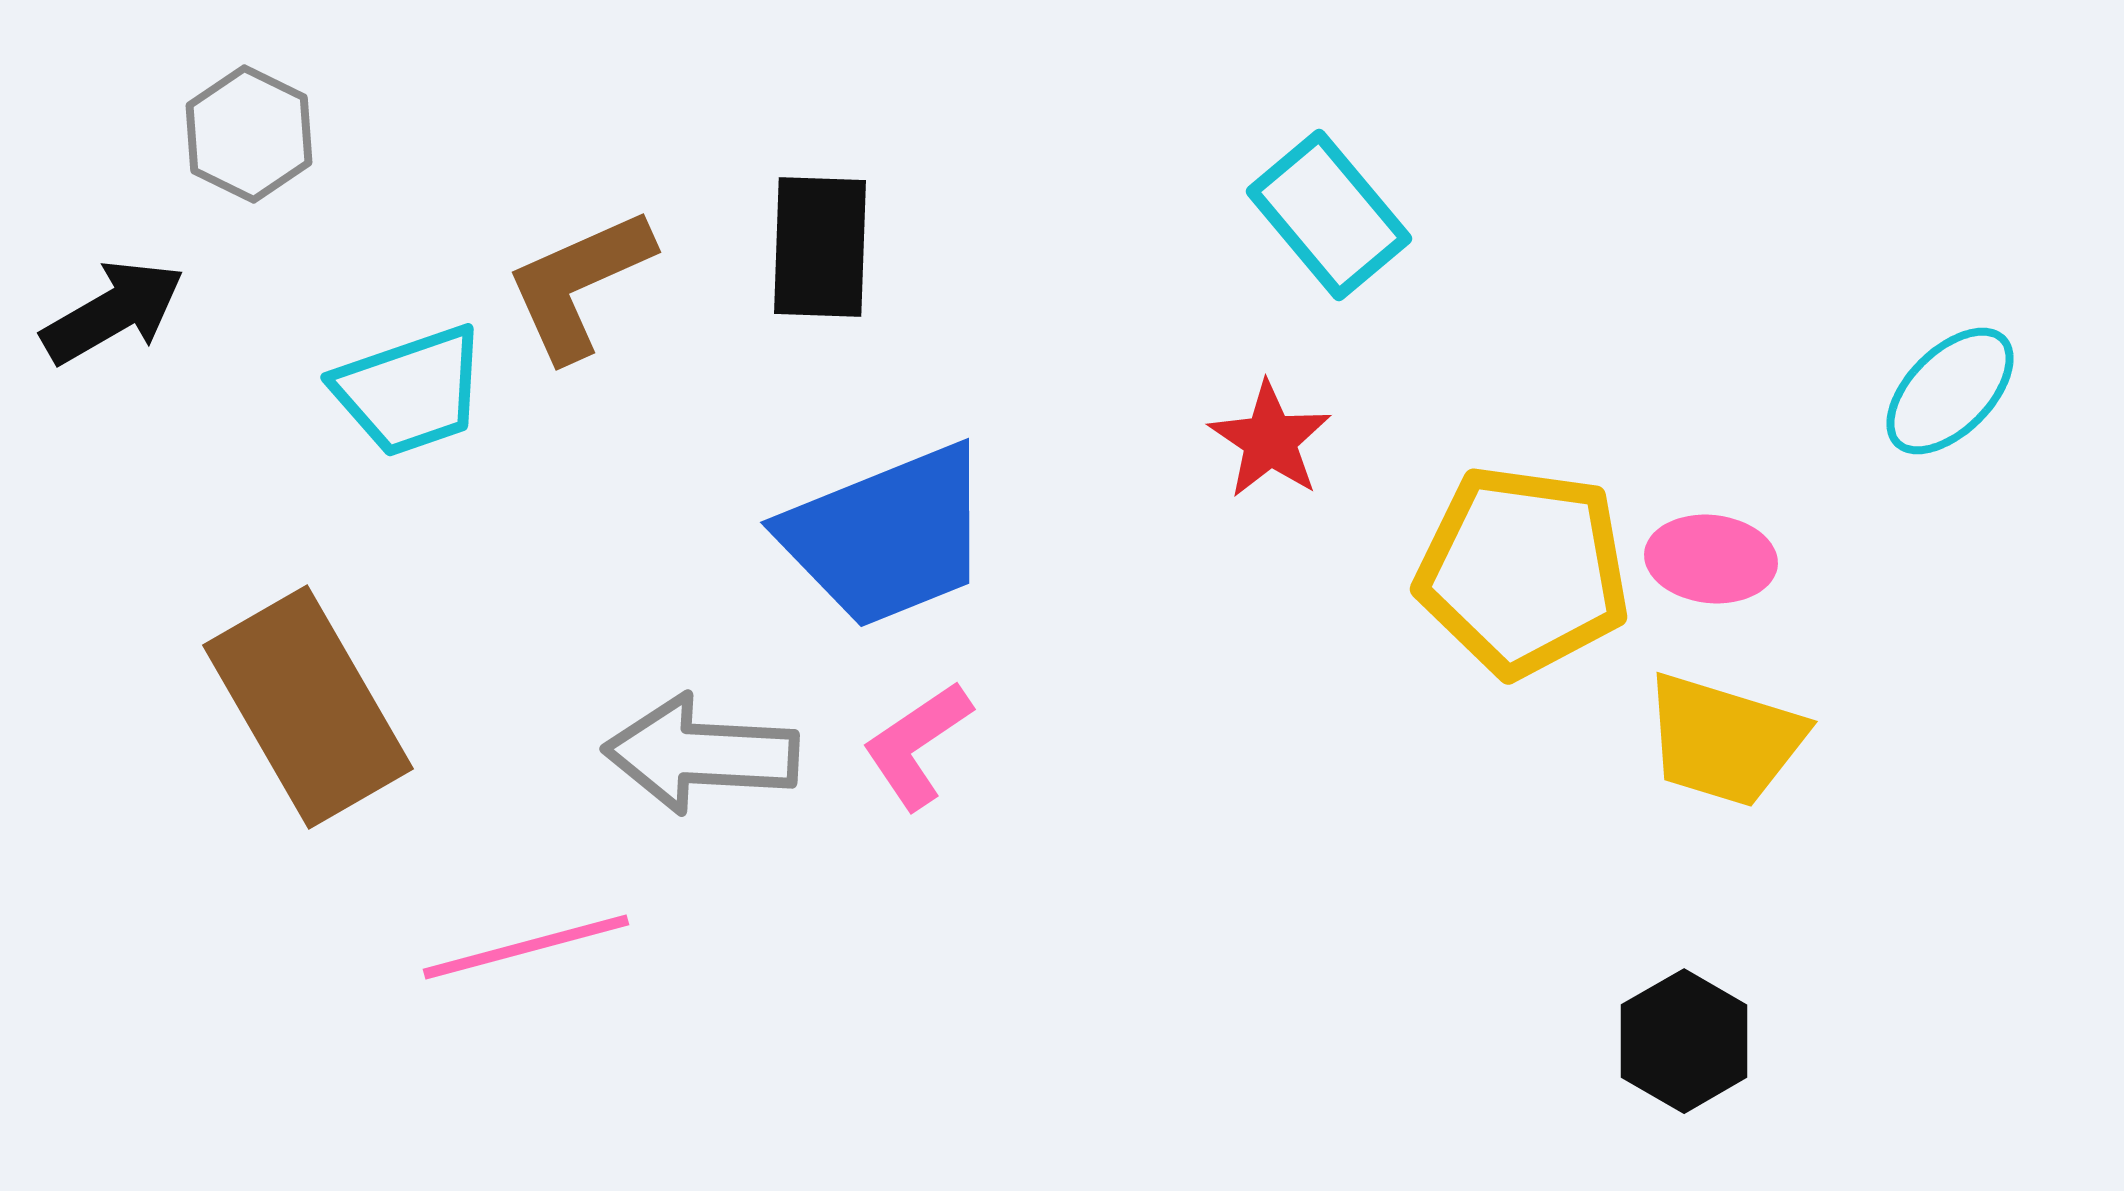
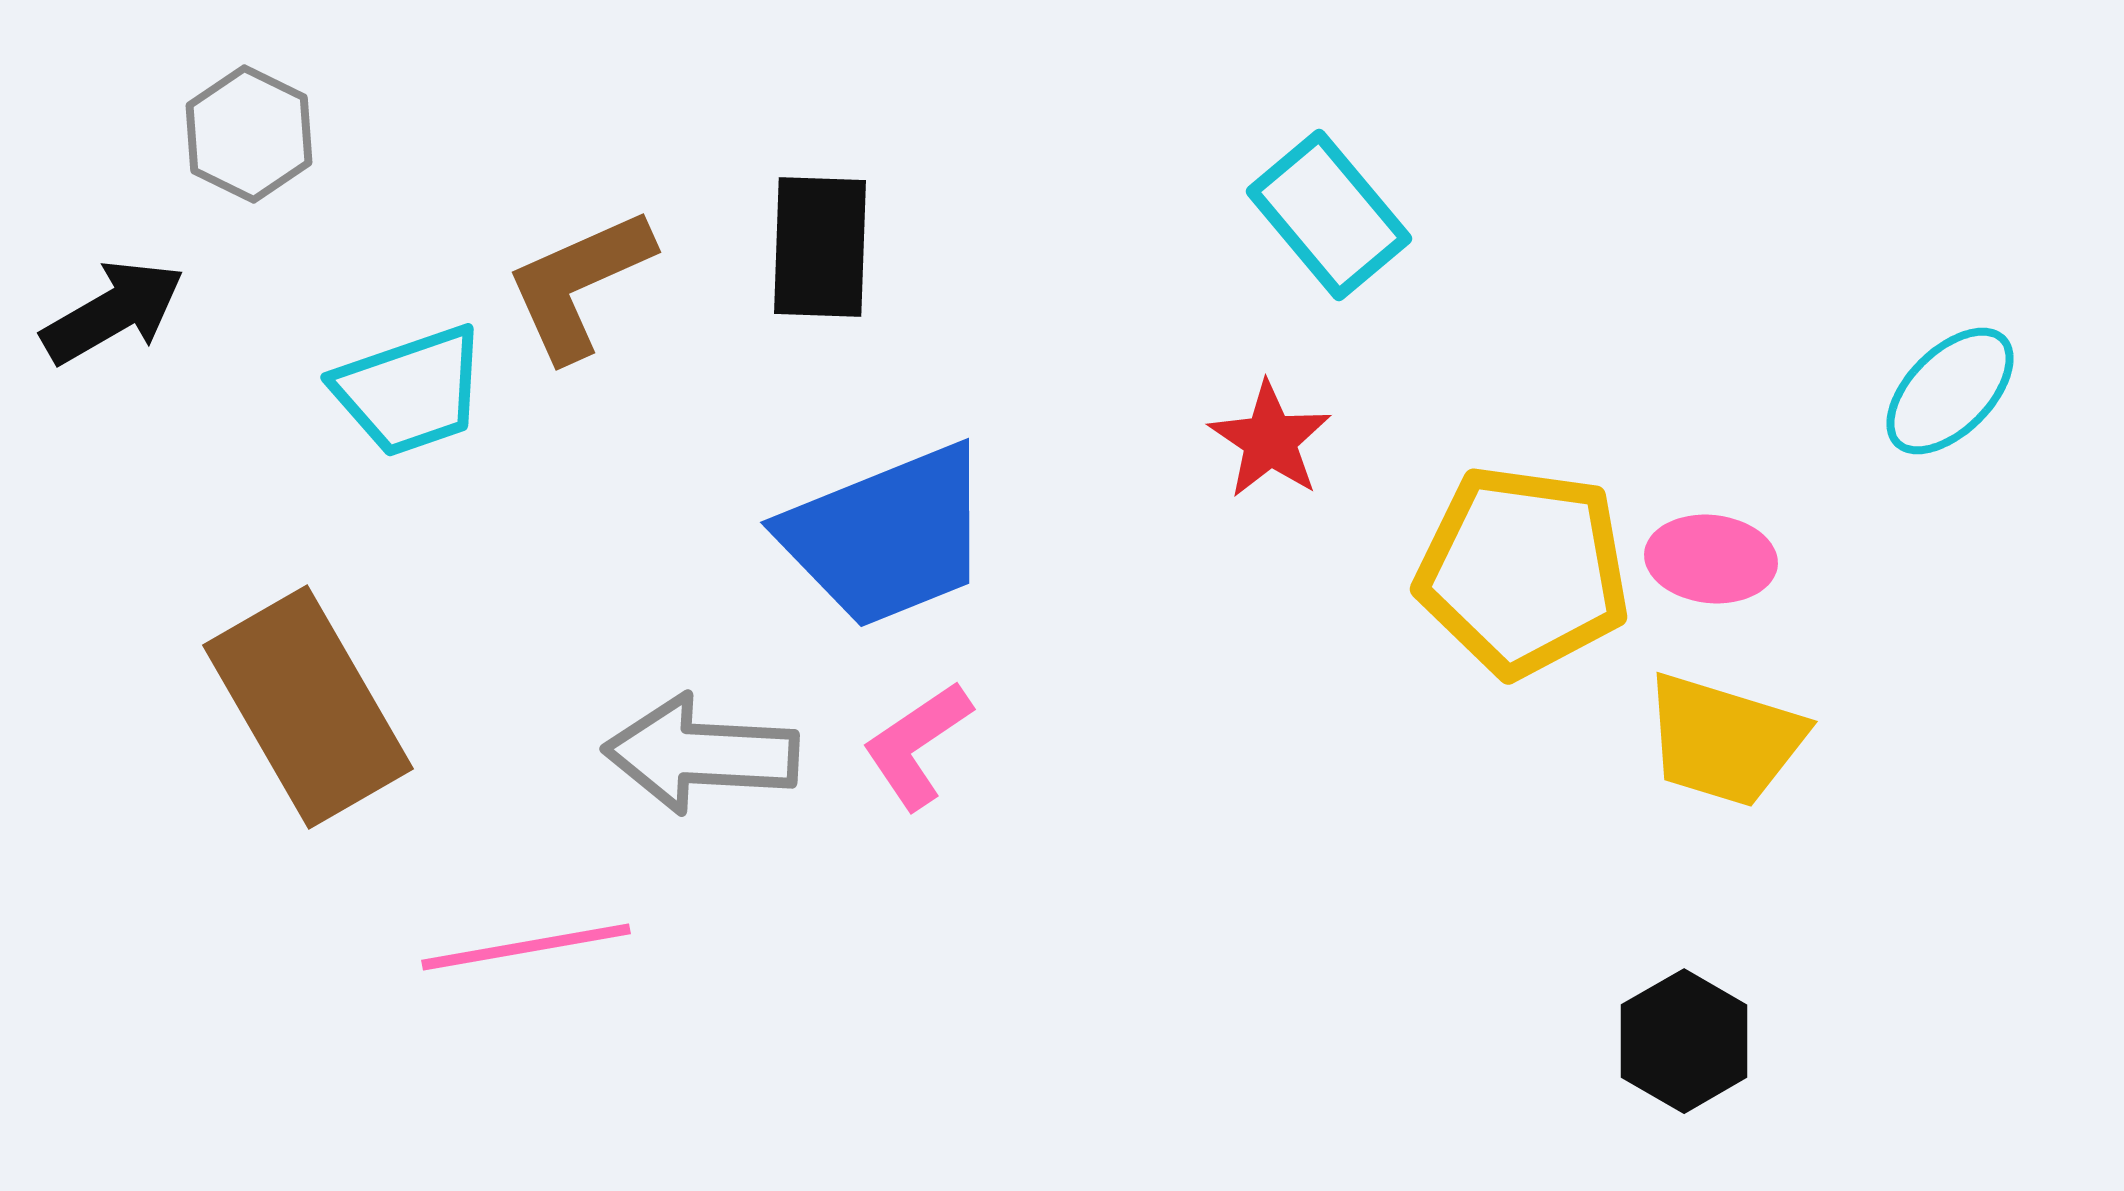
pink line: rotated 5 degrees clockwise
